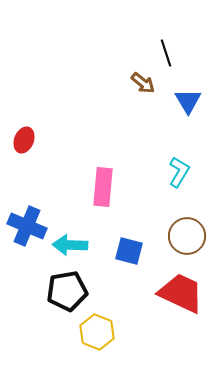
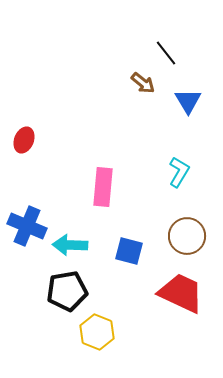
black line: rotated 20 degrees counterclockwise
